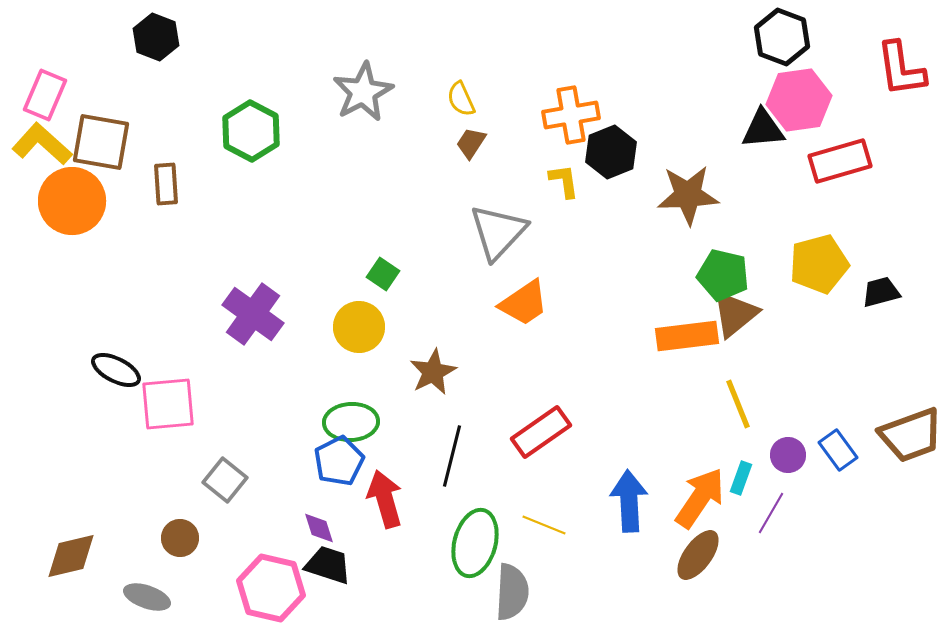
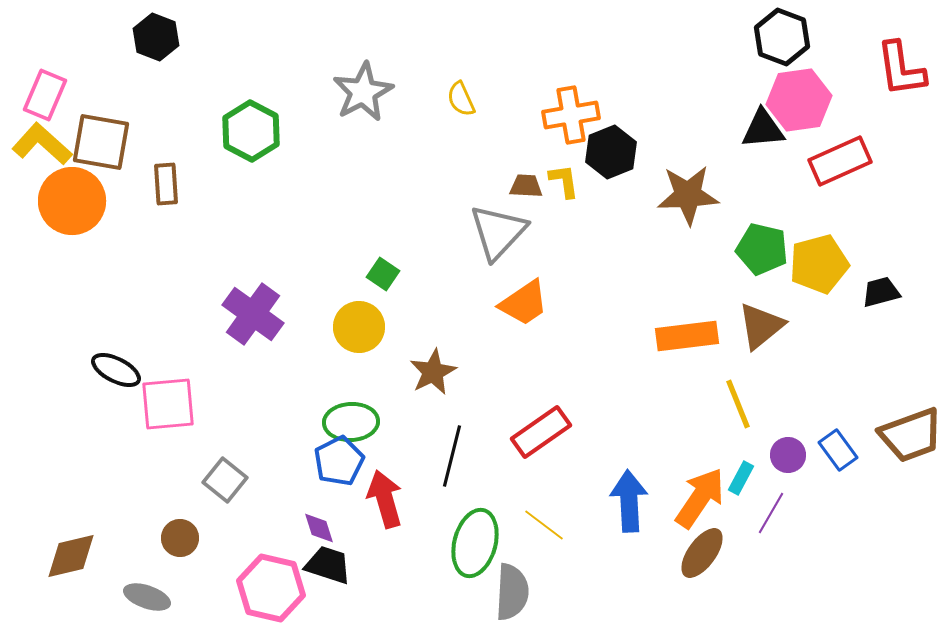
brown trapezoid at (471, 143): moved 55 px right, 43 px down; rotated 60 degrees clockwise
red rectangle at (840, 161): rotated 8 degrees counterclockwise
green pentagon at (723, 275): moved 39 px right, 26 px up
brown triangle at (735, 314): moved 26 px right, 12 px down
cyan rectangle at (741, 478): rotated 8 degrees clockwise
yellow line at (544, 525): rotated 15 degrees clockwise
brown ellipse at (698, 555): moved 4 px right, 2 px up
